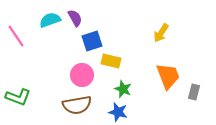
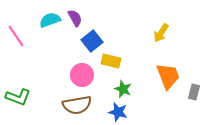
blue square: rotated 20 degrees counterclockwise
